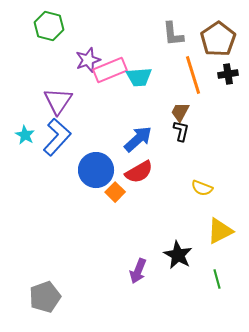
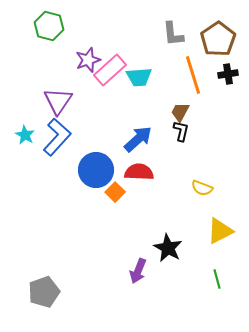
pink rectangle: rotated 20 degrees counterclockwise
red semicircle: rotated 148 degrees counterclockwise
black star: moved 10 px left, 7 px up
gray pentagon: moved 1 px left, 5 px up
